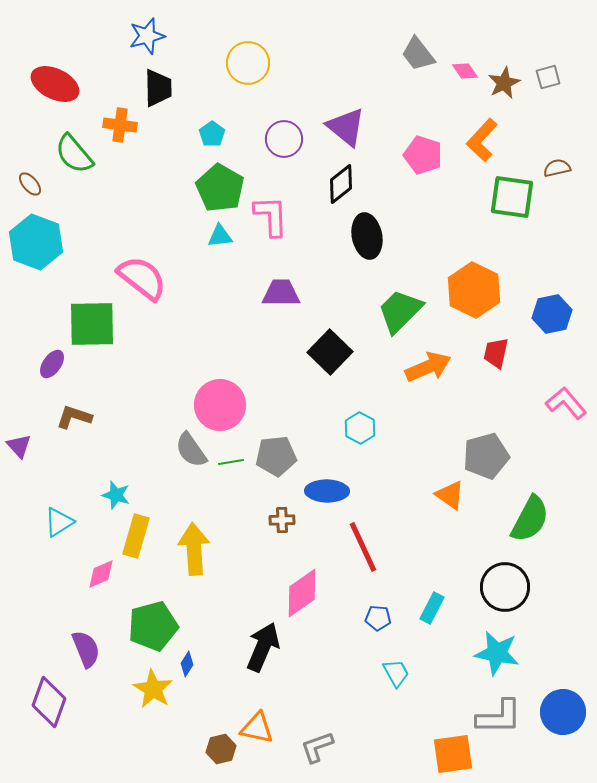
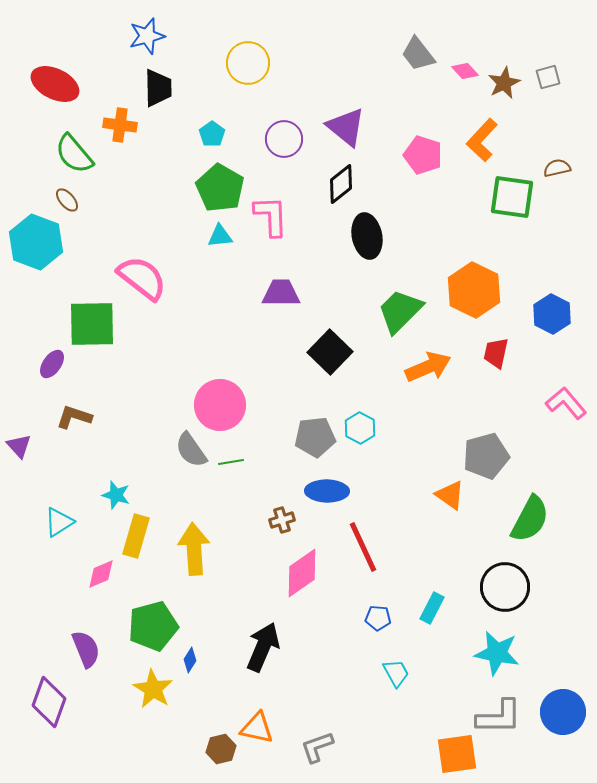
pink diamond at (465, 71): rotated 8 degrees counterclockwise
brown ellipse at (30, 184): moved 37 px right, 16 px down
blue hexagon at (552, 314): rotated 21 degrees counterclockwise
gray pentagon at (276, 456): moved 39 px right, 19 px up
brown cross at (282, 520): rotated 15 degrees counterclockwise
pink diamond at (302, 593): moved 20 px up
blue diamond at (187, 664): moved 3 px right, 4 px up
orange square at (453, 754): moved 4 px right
